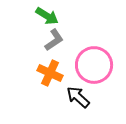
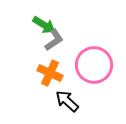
green arrow: moved 3 px left, 9 px down
black arrow: moved 11 px left, 4 px down
